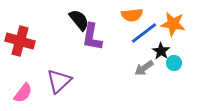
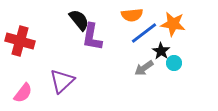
purple triangle: moved 3 px right
